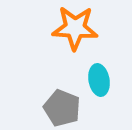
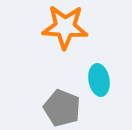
orange star: moved 10 px left, 1 px up
